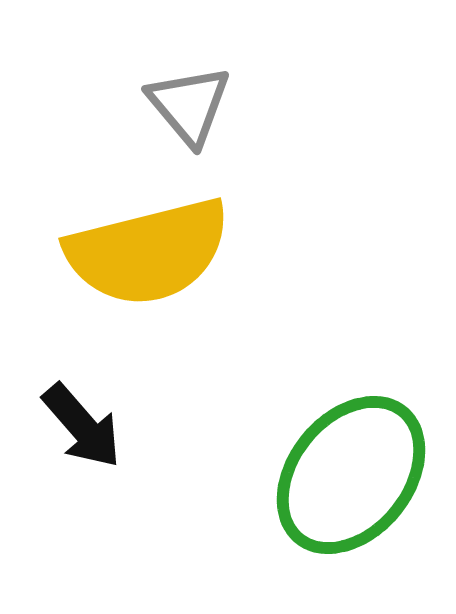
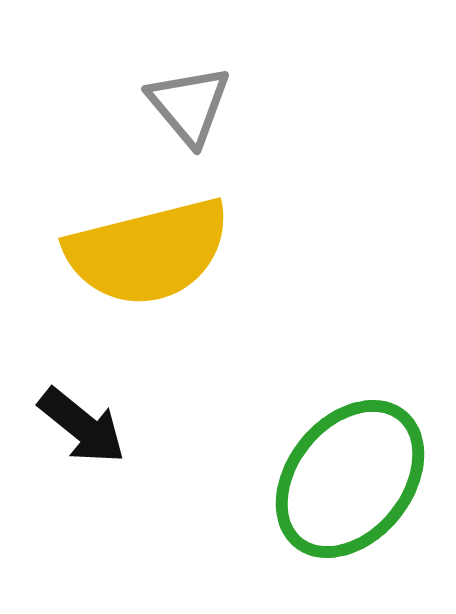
black arrow: rotated 10 degrees counterclockwise
green ellipse: moved 1 px left, 4 px down
